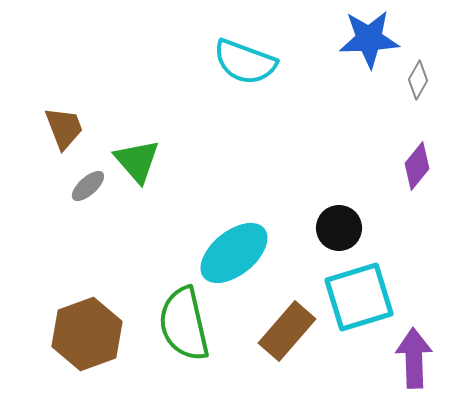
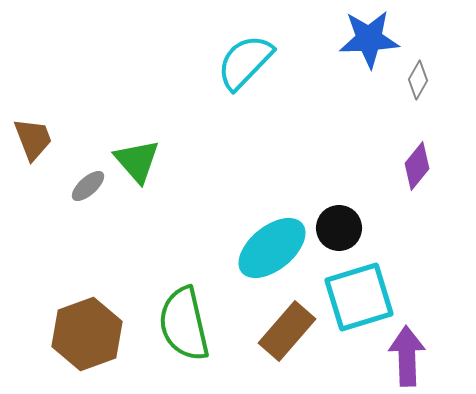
cyan semicircle: rotated 114 degrees clockwise
brown trapezoid: moved 31 px left, 11 px down
cyan ellipse: moved 38 px right, 5 px up
purple arrow: moved 7 px left, 2 px up
